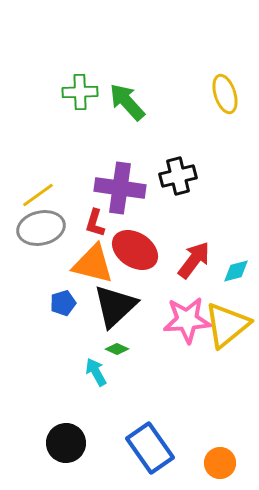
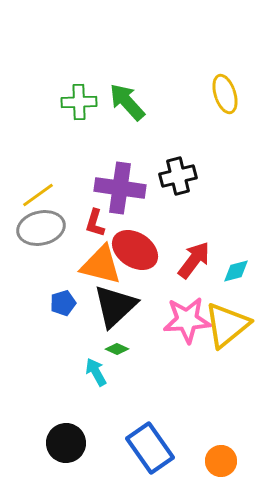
green cross: moved 1 px left, 10 px down
orange triangle: moved 8 px right, 1 px down
orange circle: moved 1 px right, 2 px up
